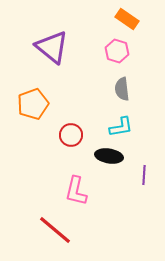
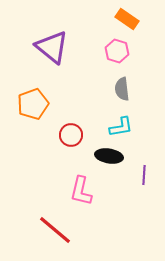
pink L-shape: moved 5 px right
